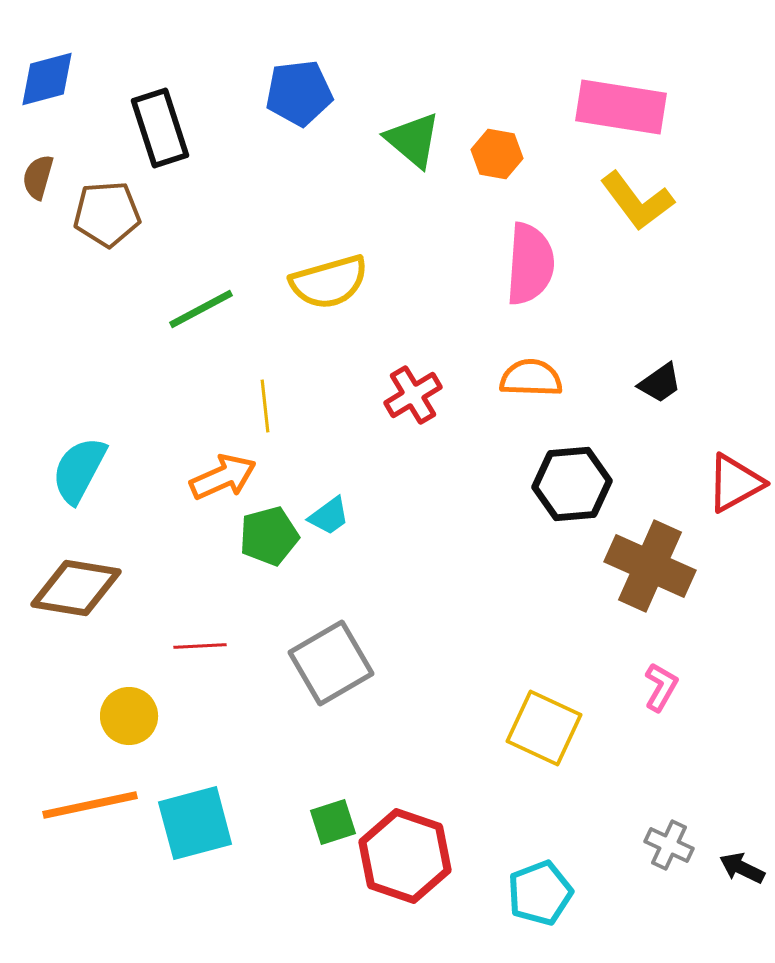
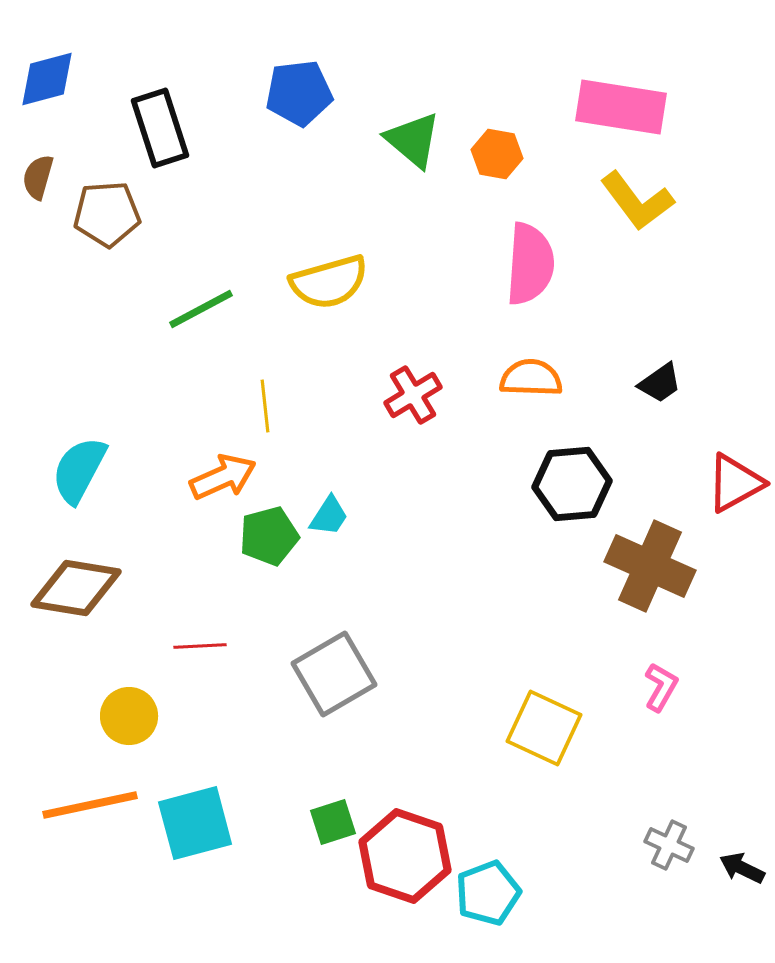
cyan trapezoid: rotated 21 degrees counterclockwise
gray square: moved 3 px right, 11 px down
cyan pentagon: moved 52 px left
